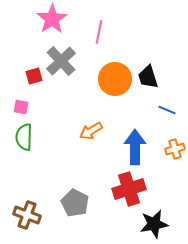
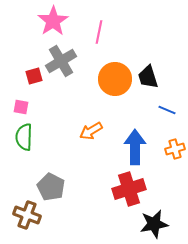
pink star: moved 1 px right, 2 px down
gray cross: rotated 12 degrees clockwise
gray pentagon: moved 24 px left, 16 px up
